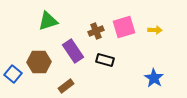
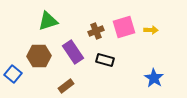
yellow arrow: moved 4 px left
purple rectangle: moved 1 px down
brown hexagon: moved 6 px up
